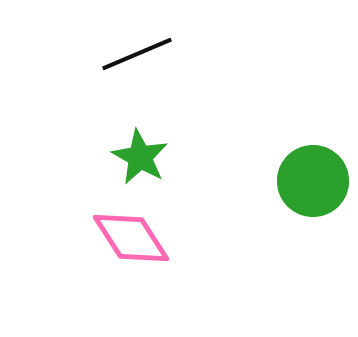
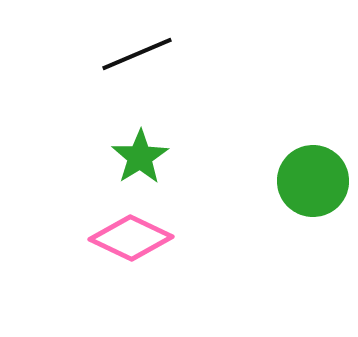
green star: rotated 10 degrees clockwise
pink diamond: rotated 32 degrees counterclockwise
